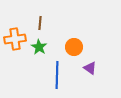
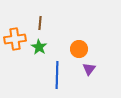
orange circle: moved 5 px right, 2 px down
purple triangle: moved 1 px left, 1 px down; rotated 32 degrees clockwise
